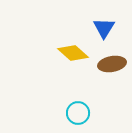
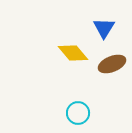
yellow diamond: rotated 8 degrees clockwise
brown ellipse: rotated 12 degrees counterclockwise
